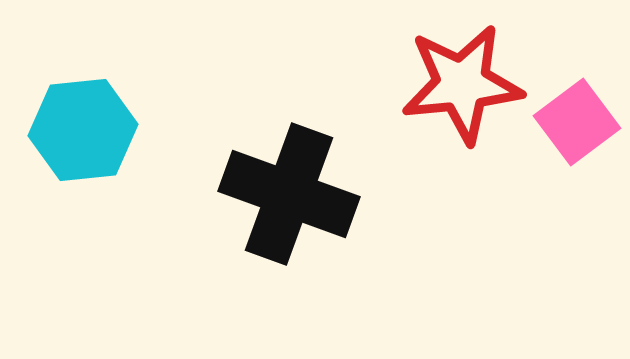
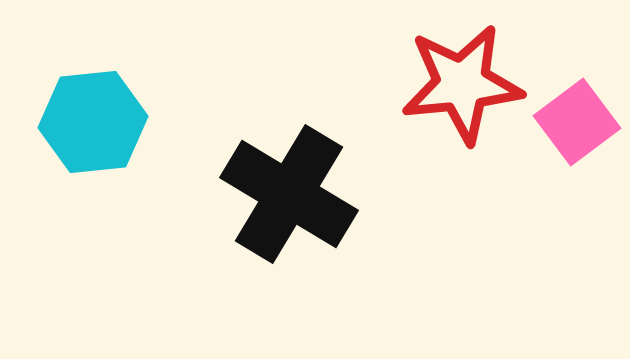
cyan hexagon: moved 10 px right, 8 px up
black cross: rotated 11 degrees clockwise
